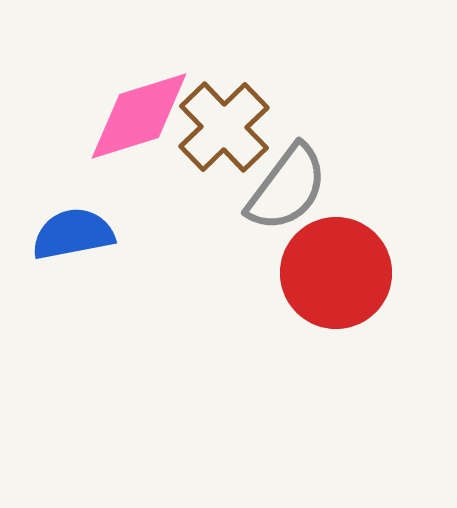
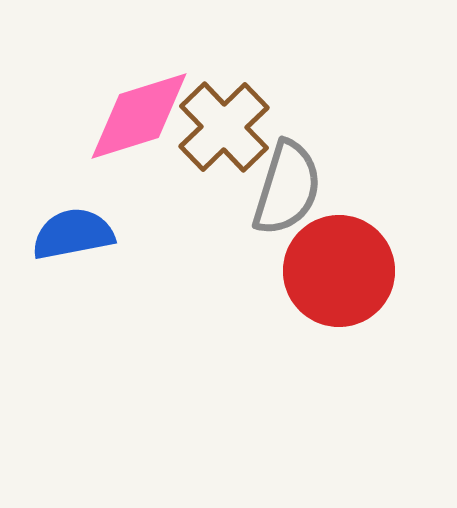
gray semicircle: rotated 20 degrees counterclockwise
red circle: moved 3 px right, 2 px up
